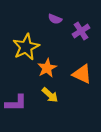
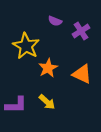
purple semicircle: moved 2 px down
yellow star: moved 1 px up; rotated 16 degrees counterclockwise
orange star: moved 1 px right
yellow arrow: moved 3 px left, 7 px down
purple L-shape: moved 2 px down
